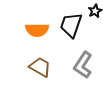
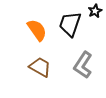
black trapezoid: moved 1 px left, 1 px up
orange semicircle: rotated 125 degrees counterclockwise
